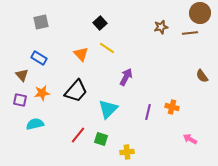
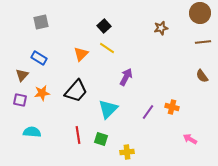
black square: moved 4 px right, 3 px down
brown star: moved 1 px down
brown line: moved 13 px right, 9 px down
orange triangle: rotated 28 degrees clockwise
brown triangle: rotated 24 degrees clockwise
purple line: rotated 21 degrees clockwise
cyan semicircle: moved 3 px left, 8 px down; rotated 18 degrees clockwise
red line: rotated 48 degrees counterclockwise
